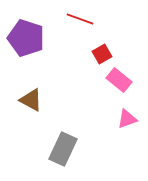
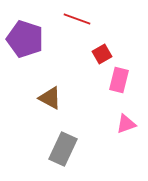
red line: moved 3 px left
purple pentagon: moved 1 px left, 1 px down
pink rectangle: rotated 65 degrees clockwise
brown triangle: moved 19 px right, 2 px up
pink triangle: moved 1 px left, 5 px down
